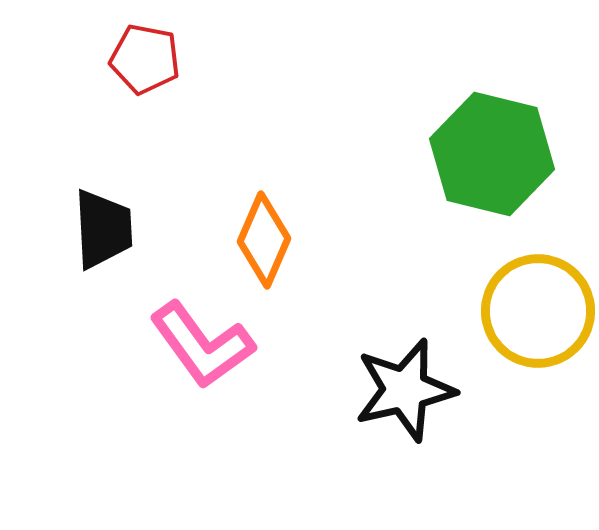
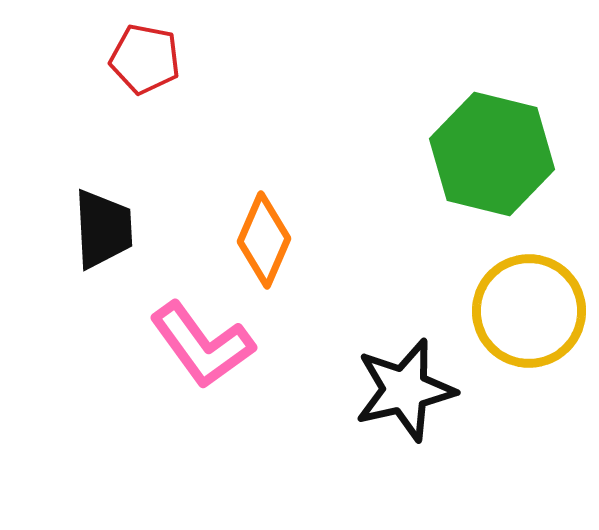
yellow circle: moved 9 px left
